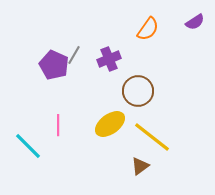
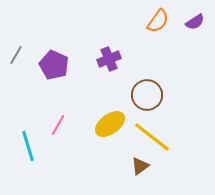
orange semicircle: moved 10 px right, 8 px up
gray line: moved 58 px left
brown circle: moved 9 px right, 4 px down
pink line: rotated 30 degrees clockwise
cyan line: rotated 28 degrees clockwise
